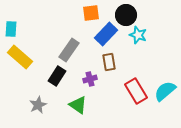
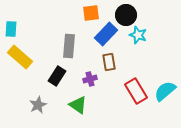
gray rectangle: moved 4 px up; rotated 30 degrees counterclockwise
